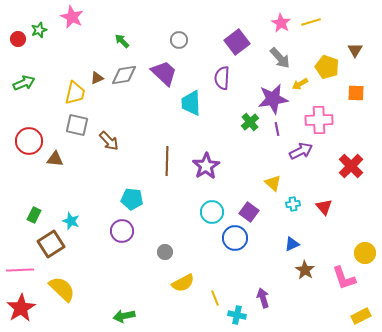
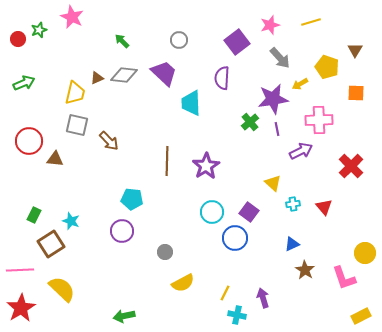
pink star at (281, 23): moved 11 px left, 2 px down; rotated 24 degrees clockwise
gray diamond at (124, 75): rotated 16 degrees clockwise
yellow line at (215, 298): moved 10 px right, 5 px up; rotated 49 degrees clockwise
